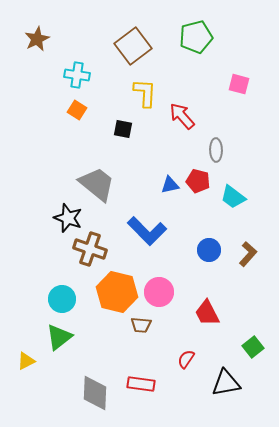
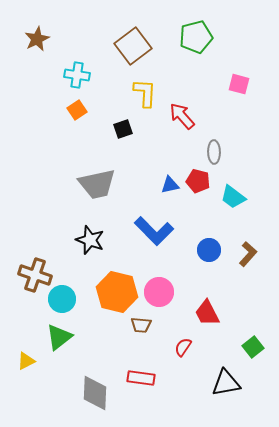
orange square: rotated 24 degrees clockwise
black square: rotated 30 degrees counterclockwise
gray ellipse: moved 2 px left, 2 px down
gray trapezoid: rotated 129 degrees clockwise
black star: moved 22 px right, 22 px down
blue L-shape: moved 7 px right
brown cross: moved 55 px left, 26 px down
red semicircle: moved 3 px left, 12 px up
red rectangle: moved 6 px up
